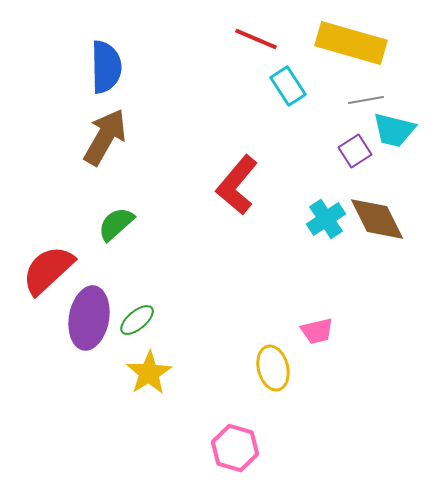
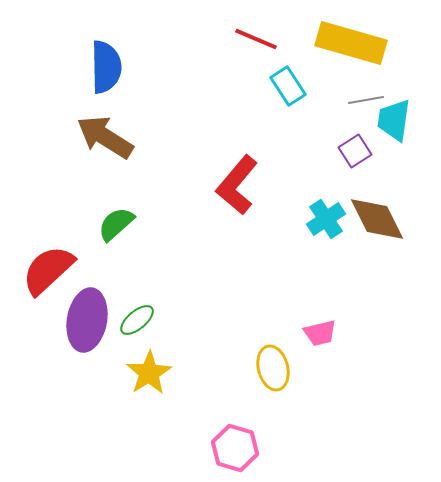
cyan trapezoid: moved 10 px up; rotated 84 degrees clockwise
brown arrow: rotated 88 degrees counterclockwise
purple ellipse: moved 2 px left, 2 px down
pink trapezoid: moved 3 px right, 2 px down
